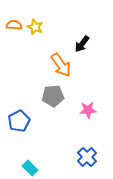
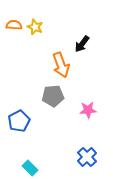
orange arrow: rotated 15 degrees clockwise
